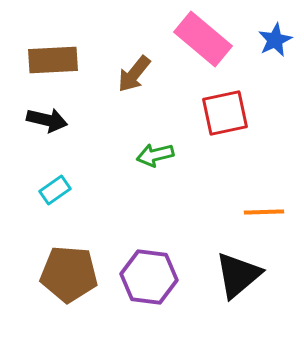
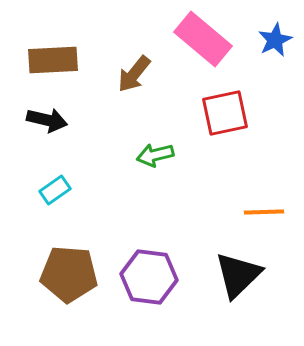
black triangle: rotated 4 degrees counterclockwise
